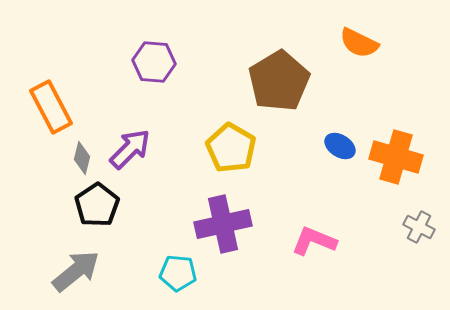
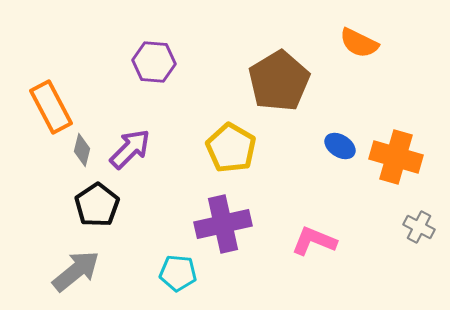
gray diamond: moved 8 px up
